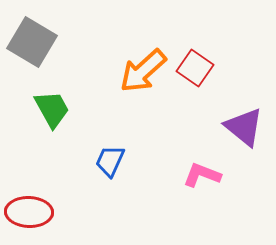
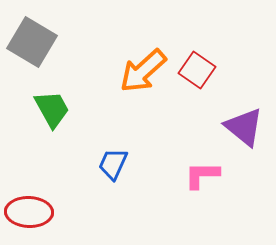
red square: moved 2 px right, 2 px down
blue trapezoid: moved 3 px right, 3 px down
pink L-shape: rotated 21 degrees counterclockwise
